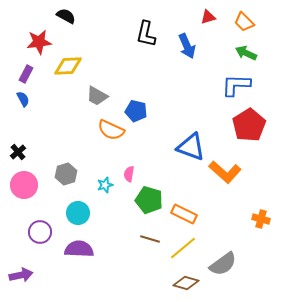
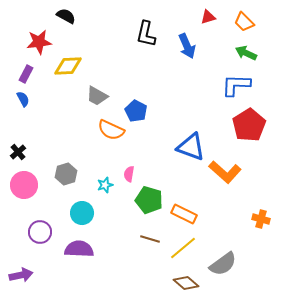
blue pentagon: rotated 15 degrees clockwise
cyan circle: moved 4 px right
brown diamond: rotated 25 degrees clockwise
